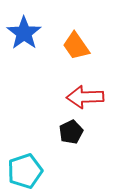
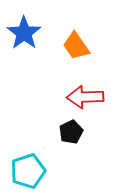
cyan pentagon: moved 3 px right
